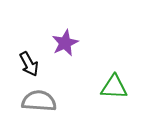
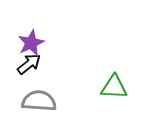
purple star: moved 34 px left
black arrow: rotated 100 degrees counterclockwise
